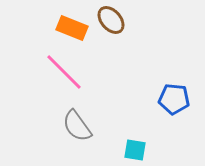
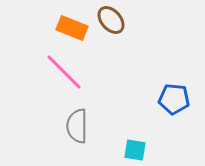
gray semicircle: rotated 36 degrees clockwise
